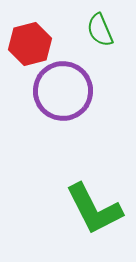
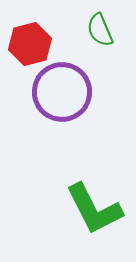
purple circle: moved 1 px left, 1 px down
